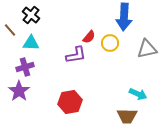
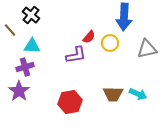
cyan triangle: moved 1 px right, 3 px down
brown trapezoid: moved 14 px left, 22 px up
